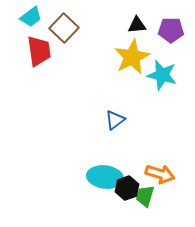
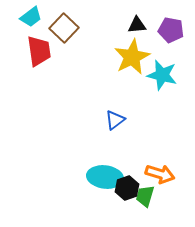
purple pentagon: rotated 10 degrees clockwise
